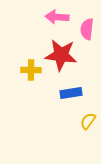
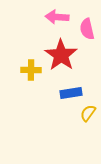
pink semicircle: rotated 20 degrees counterclockwise
red star: rotated 28 degrees clockwise
yellow semicircle: moved 8 px up
